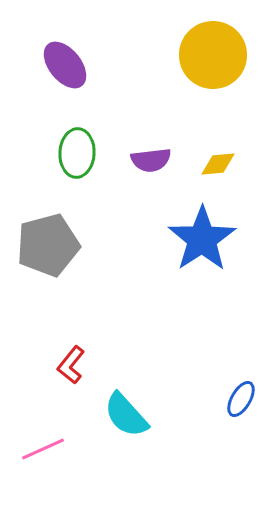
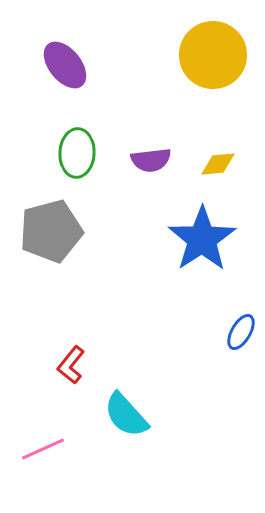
gray pentagon: moved 3 px right, 14 px up
blue ellipse: moved 67 px up
